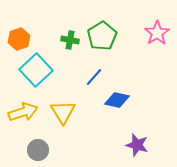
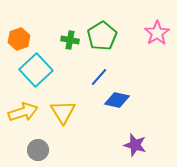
blue line: moved 5 px right
purple star: moved 2 px left
